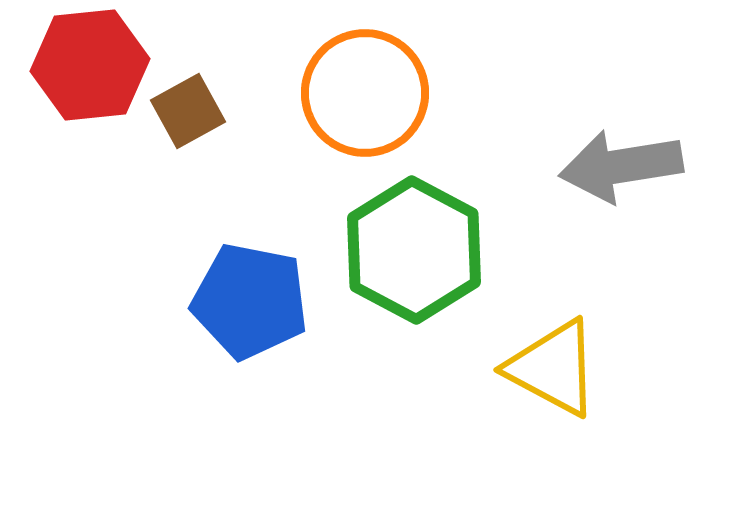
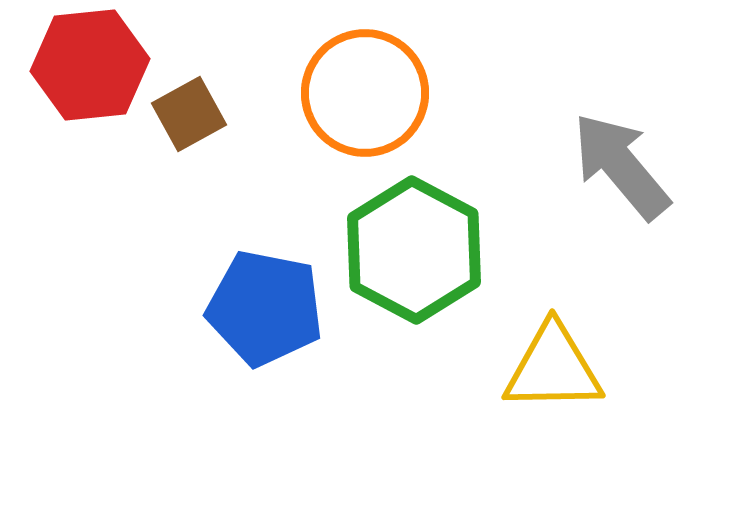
brown square: moved 1 px right, 3 px down
gray arrow: rotated 59 degrees clockwise
blue pentagon: moved 15 px right, 7 px down
yellow triangle: rotated 29 degrees counterclockwise
